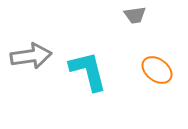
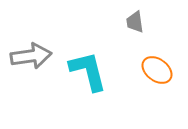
gray trapezoid: moved 7 px down; rotated 90 degrees clockwise
